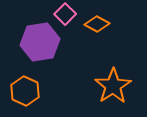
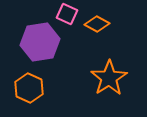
pink square: moved 2 px right; rotated 20 degrees counterclockwise
orange star: moved 4 px left, 8 px up
orange hexagon: moved 4 px right, 3 px up
